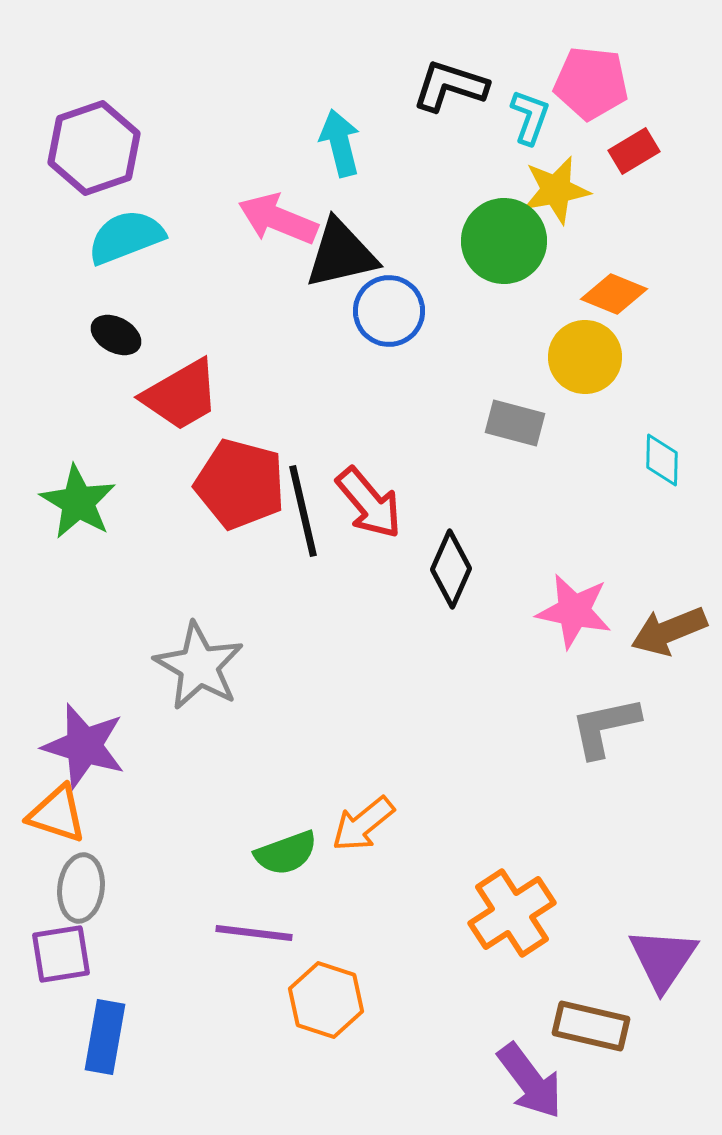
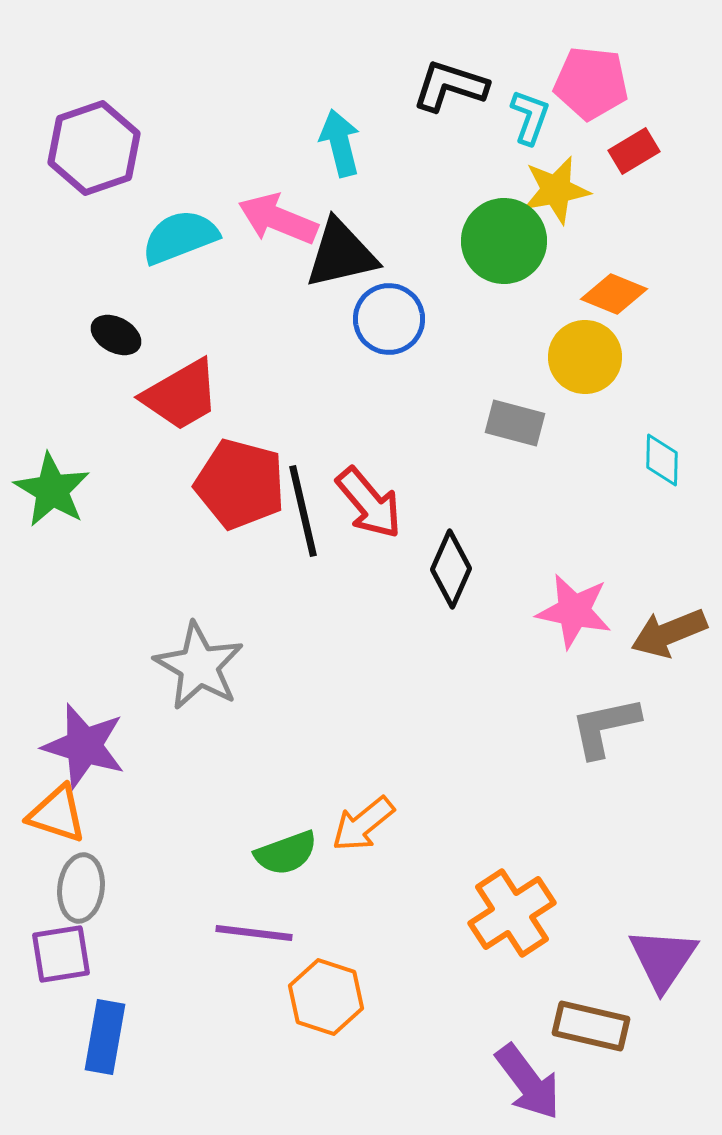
cyan semicircle: moved 54 px right
blue circle: moved 8 px down
green star: moved 26 px left, 12 px up
brown arrow: moved 2 px down
orange hexagon: moved 3 px up
purple arrow: moved 2 px left, 1 px down
